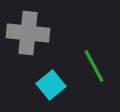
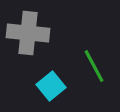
cyan square: moved 1 px down
